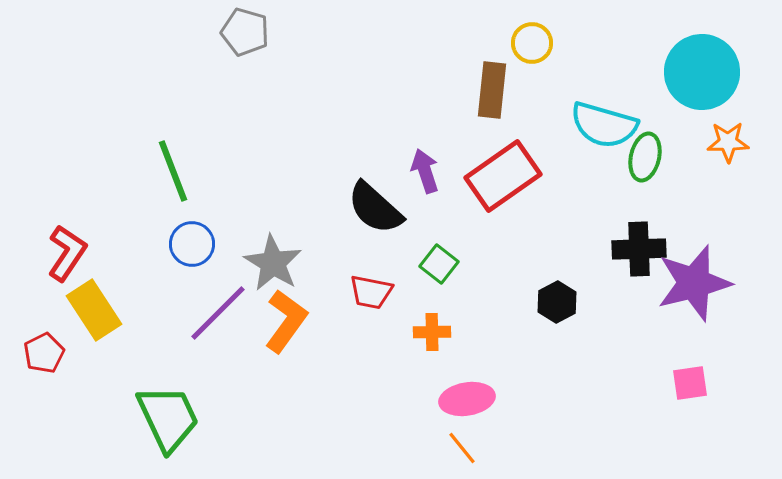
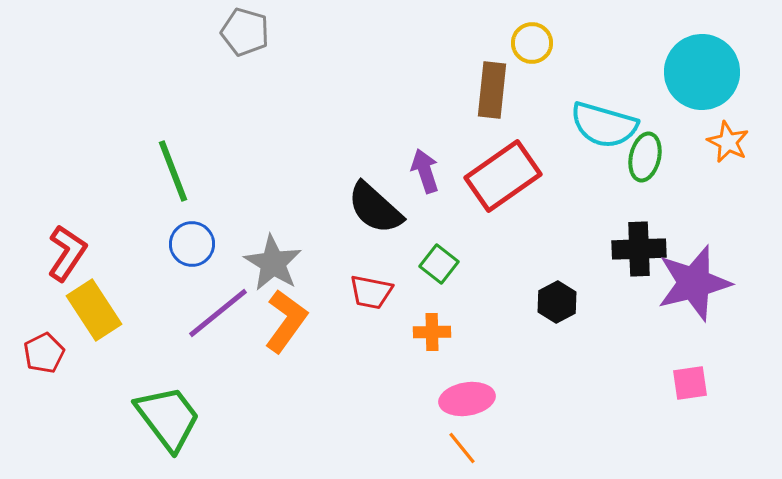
orange star: rotated 27 degrees clockwise
purple line: rotated 6 degrees clockwise
green trapezoid: rotated 12 degrees counterclockwise
